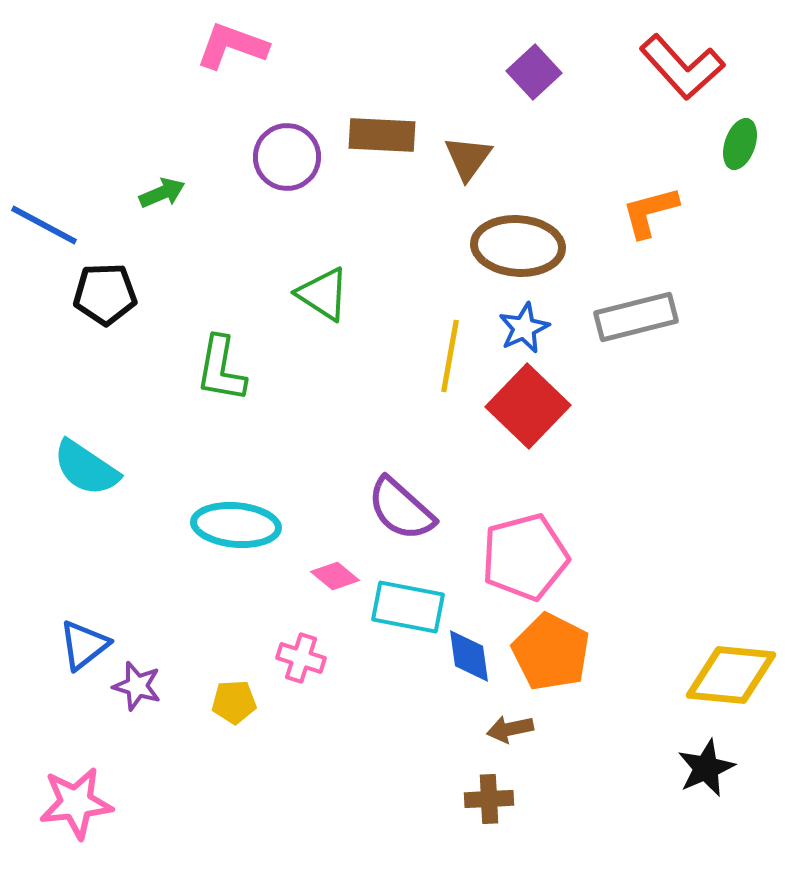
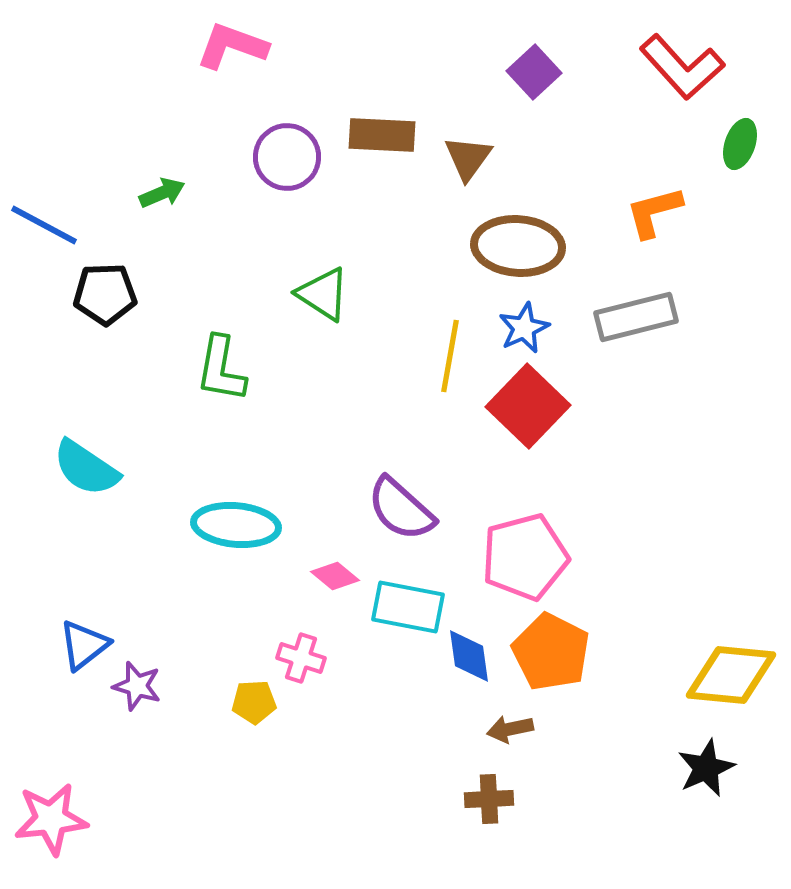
orange L-shape: moved 4 px right
yellow pentagon: moved 20 px right
pink star: moved 25 px left, 16 px down
